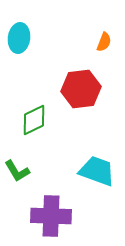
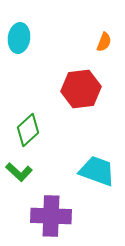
green diamond: moved 6 px left, 10 px down; rotated 16 degrees counterclockwise
green L-shape: moved 2 px right, 1 px down; rotated 16 degrees counterclockwise
